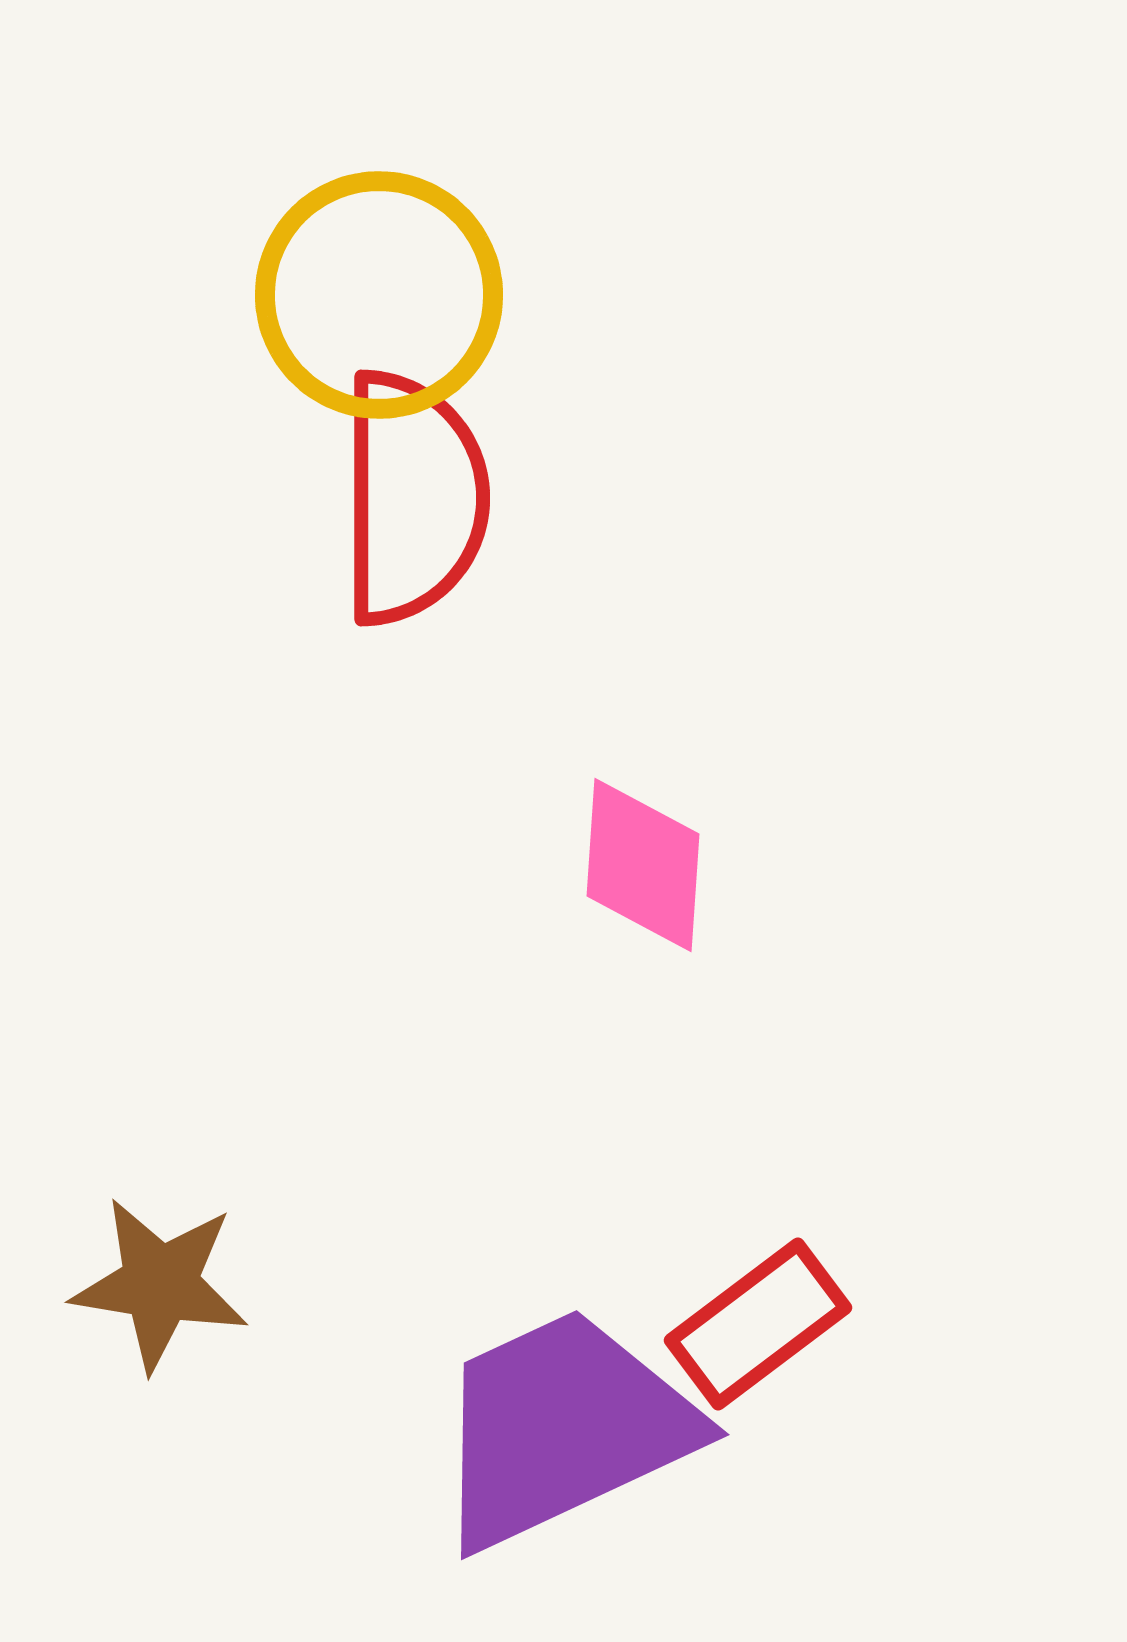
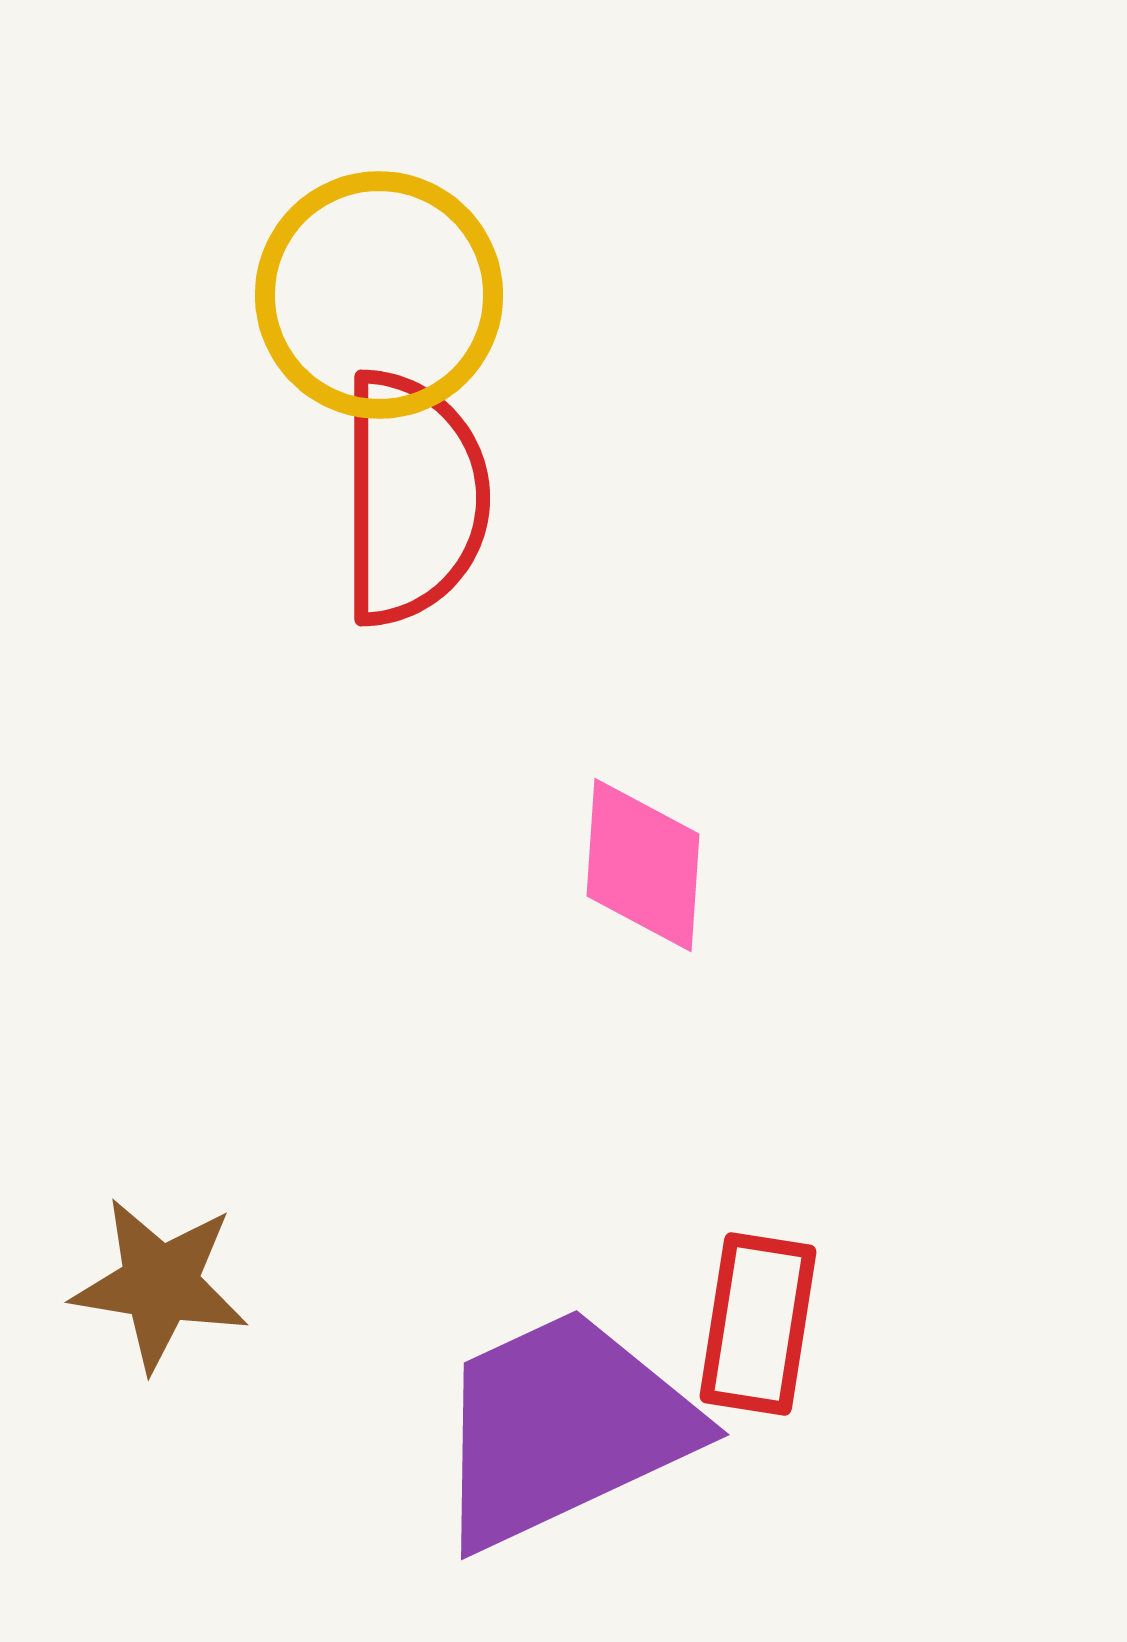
red rectangle: rotated 44 degrees counterclockwise
